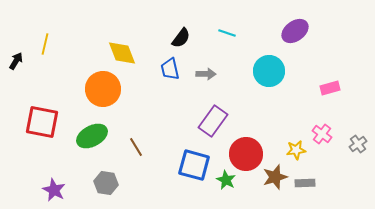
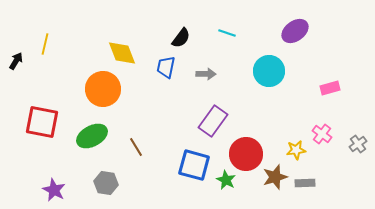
blue trapezoid: moved 4 px left, 2 px up; rotated 25 degrees clockwise
